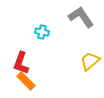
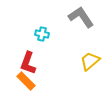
cyan cross: moved 2 px down
red L-shape: moved 7 px right
